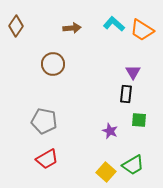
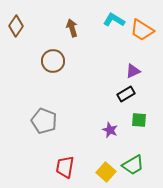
cyan L-shape: moved 4 px up; rotated 10 degrees counterclockwise
brown arrow: rotated 102 degrees counterclockwise
brown circle: moved 3 px up
purple triangle: moved 1 px up; rotated 35 degrees clockwise
black rectangle: rotated 54 degrees clockwise
gray pentagon: rotated 10 degrees clockwise
purple star: moved 1 px up
red trapezoid: moved 18 px right, 8 px down; rotated 130 degrees clockwise
